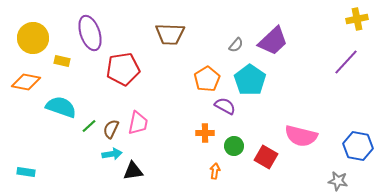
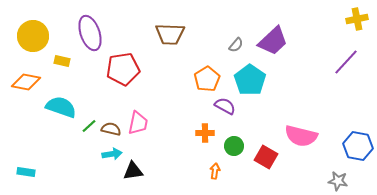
yellow circle: moved 2 px up
brown semicircle: rotated 78 degrees clockwise
